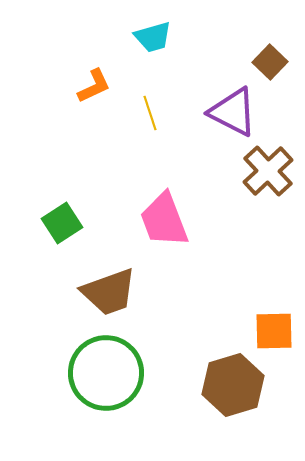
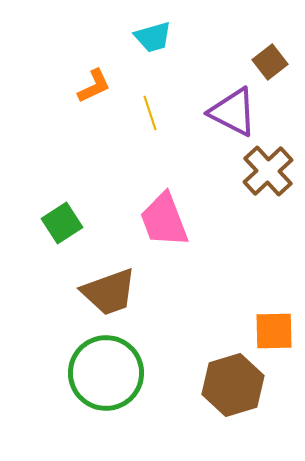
brown square: rotated 8 degrees clockwise
